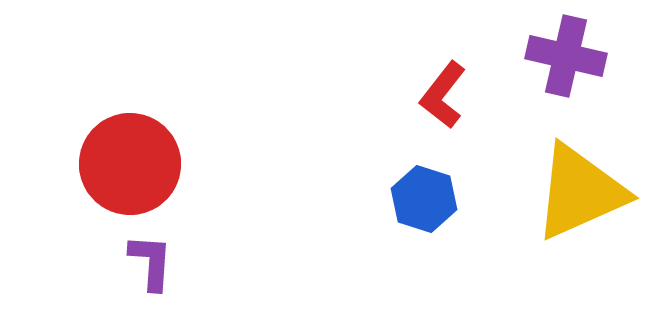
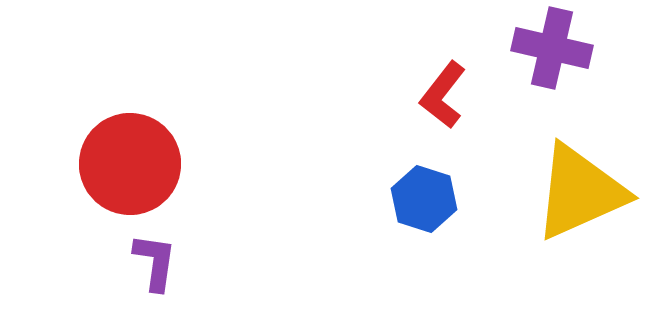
purple cross: moved 14 px left, 8 px up
purple L-shape: moved 4 px right; rotated 4 degrees clockwise
